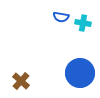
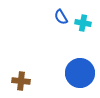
blue semicircle: rotated 49 degrees clockwise
brown cross: rotated 36 degrees counterclockwise
